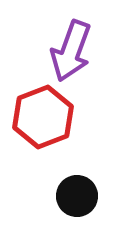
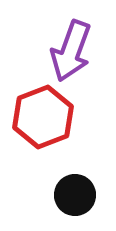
black circle: moved 2 px left, 1 px up
